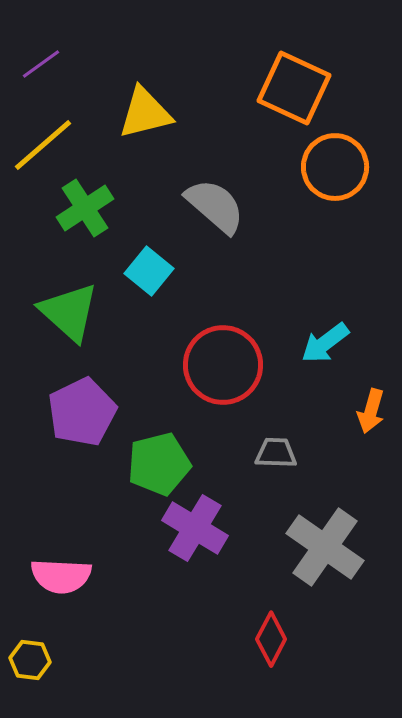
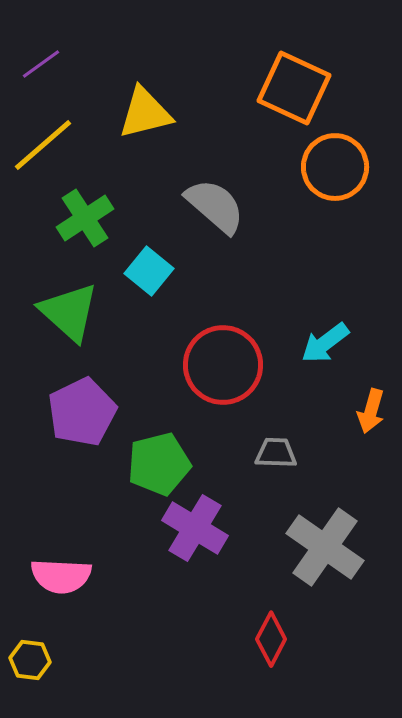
green cross: moved 10 px down
